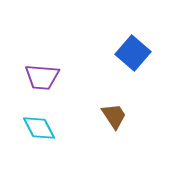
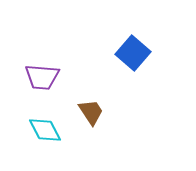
brown trapezoid: moved 23 px left, 4 px up
cyan diamond: moved 6 px right, 2 px down
